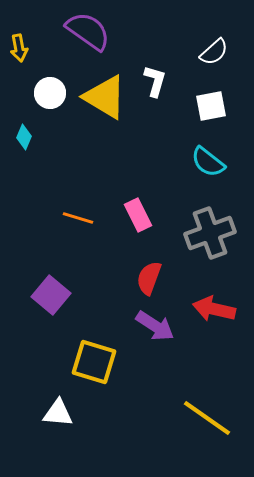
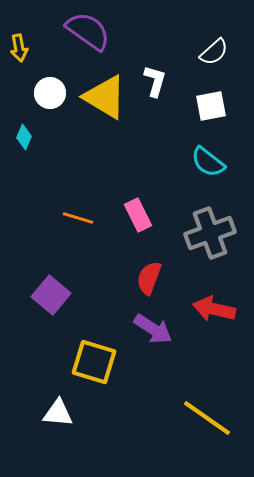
purple arrow: moved 2 px left, 3 px down
